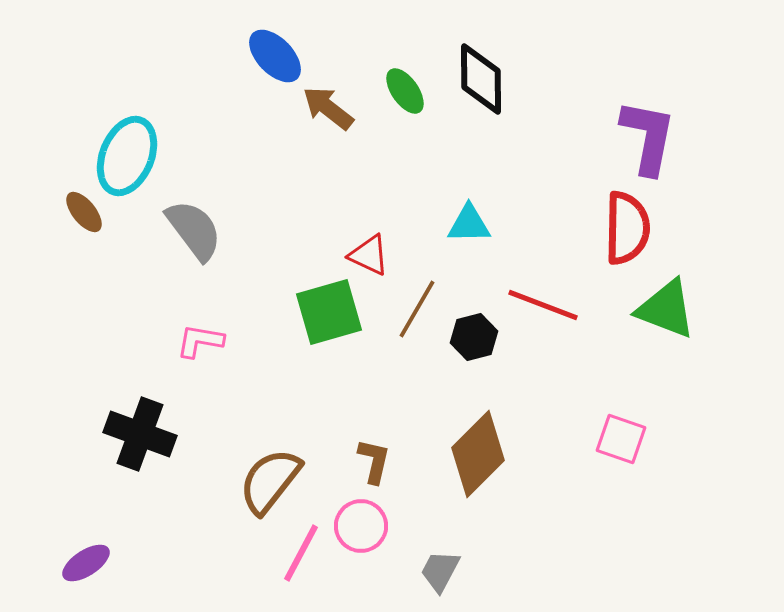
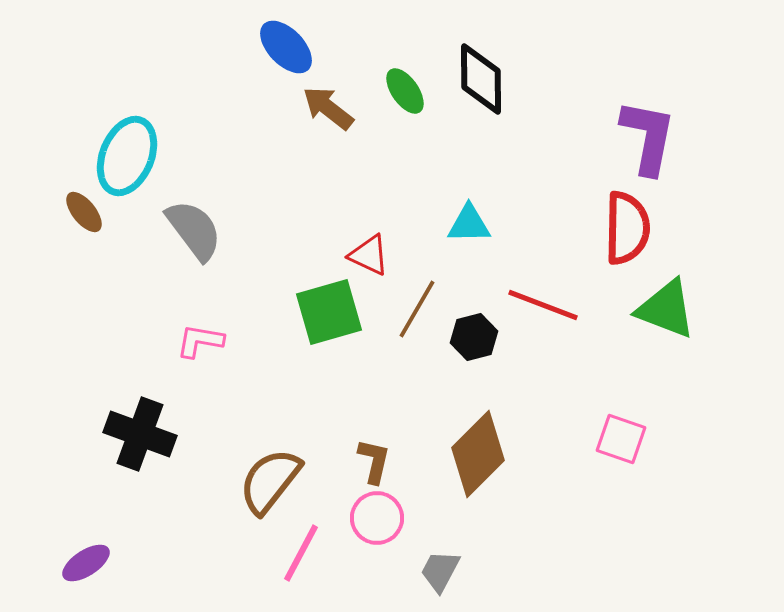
blue ellipse: moved 11 px right, 9 px up
pink circle: moved 16 px right, 8 px up
